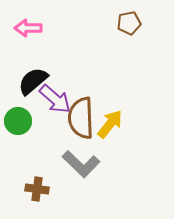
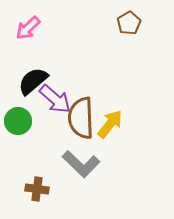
brown pentagon: rotated 20 degrees counterclockwise
pink arrow: rotated 44 degrees counterclockwise
